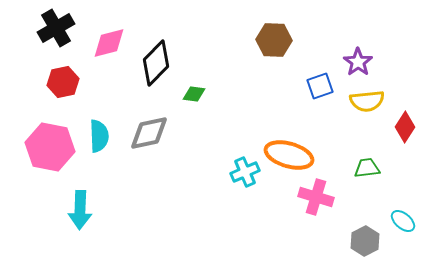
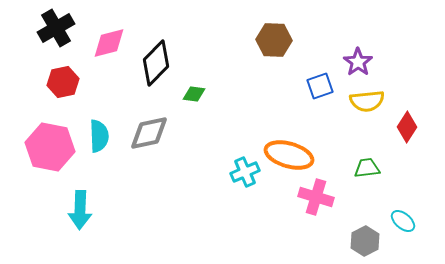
red diamond: moved 2 px right
